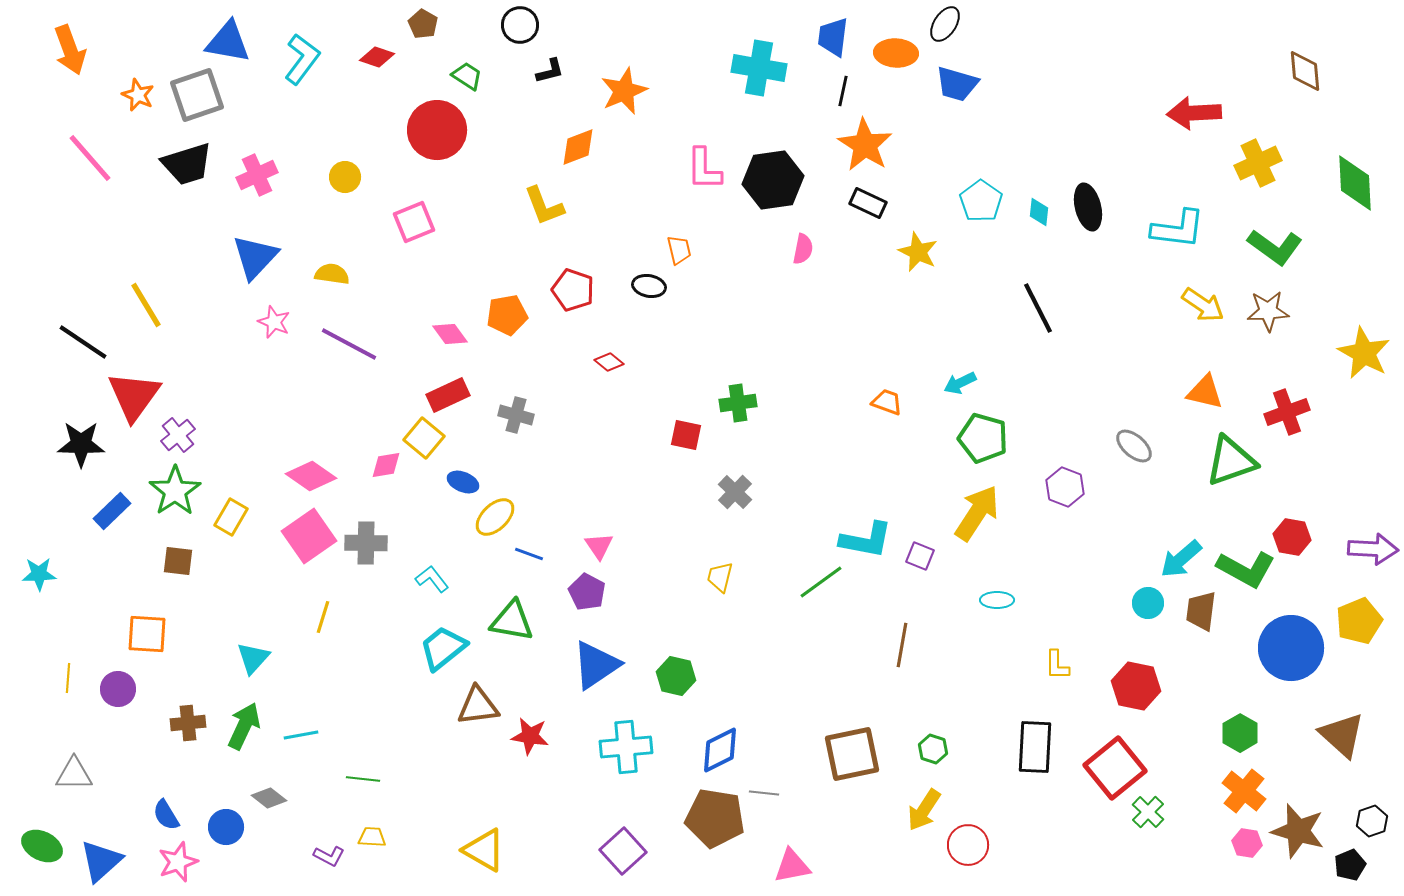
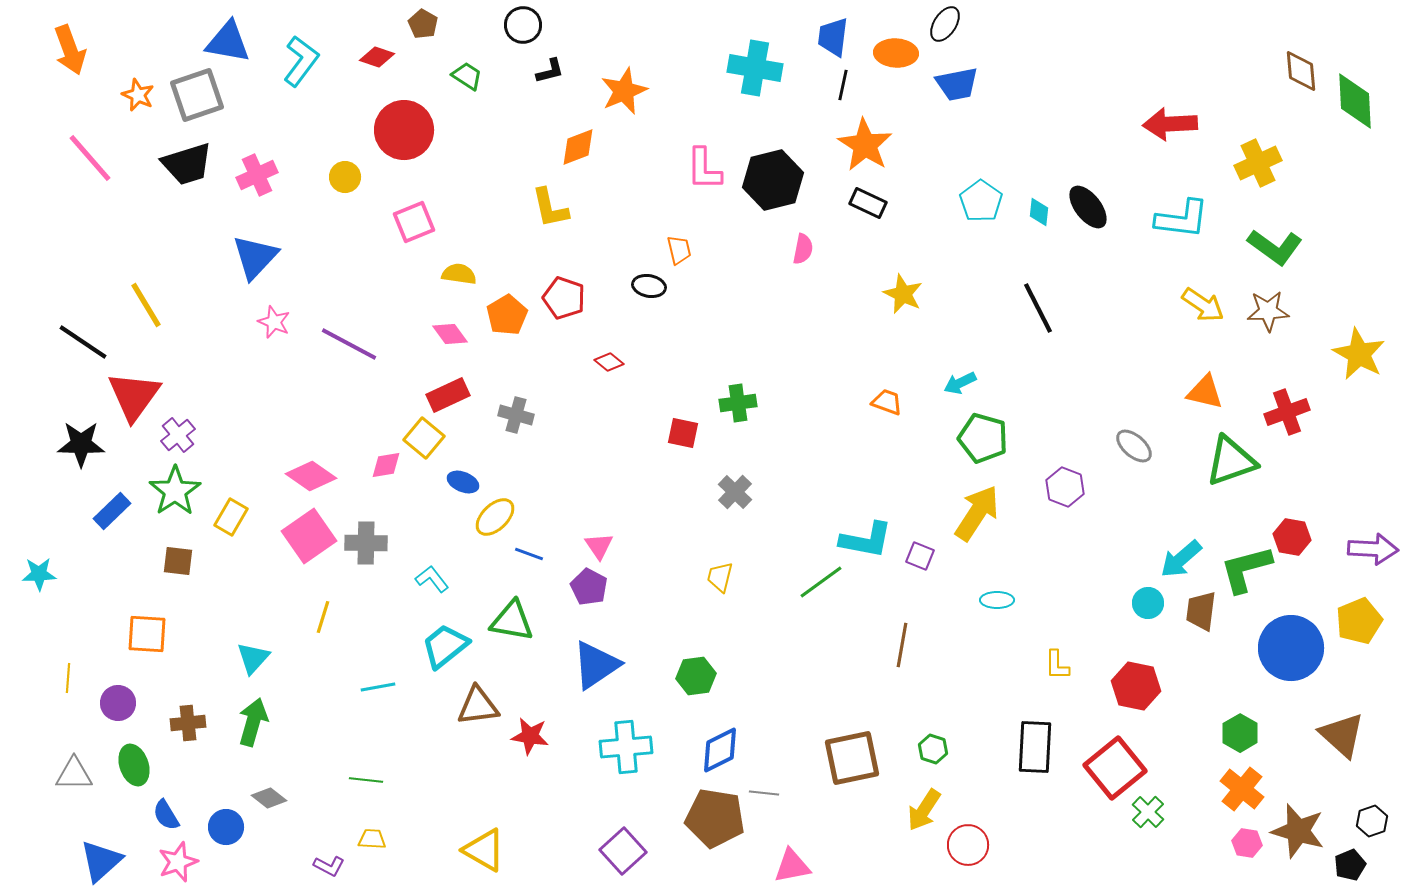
black circle at (520, 25): moved 3 px right
cyan L-shape at (302, 59): moved 1 px left, 2 px down
cyan cross at (759, 68): moved 4 px left
brown diamond at (1305, 71): moved 4 px left
blue trapezoid at (957, 84): rotated 27 degrees counterclockwise
black line at (843, 91): moved 6 px up
red arrow at (1194, 113): moved 24 px left, 11 px down
red circle at (437, 130): moved 33 px left
black hexagon at (773, 180): rotated 6 degrees counterclockwise
green diamond at (1355, 183): moved 82 px up
yellow L-shape at (544, 206): moved 6 px right, 2 px down; rotated 9 degrees clockwise
black ellipse at (1088, 207): rotated 24 degrees counterclockwise
cyan L-shape at (1178, 229): moved 4 px right, 10 px up
yellow star at (918, 252): moved 15 px left, 42 px down
yellow semicircle at (332, 274): moved 127 px right
red pentagon at (573, 290): moved 9 px left, 8 px down
orange pentagon at (507, 315): rotated 21 degrees counterclockwise
yellow star at (1364, 353): moved 5 px left, 1 px down
red square at (686, 435): moved 3 px left, 2 px up
green L-shape at (1246, 569): rotated 136 degrees clockwise
purple pentagon at (587, 592): moved 2 px right, 5 px up
cyan trapezoid at (443, 648): moved 2 px right, 2 px up
green hexagon at (676, 676): moved 20 px right; rotated 21 degrees counterclockwise
purple circle at (118, 689): moved 14 px down
green arrow at (244, 726): moved 9 px right, 4 px up; rotated 9 degrees counterclockwise
cyan line at (301, 735): moved 77 px right, 48 px up
brown square at (852, 754): moved 4 px down
green line at (363, 779): moved 3 px right, 1 px down
orange cross at (1244, 791): moved 2 px left, 2 px up
yellow trapezoid at (372, 837): moved 2 px down
green ellipse at (42, 846): moved 92 px right, 81 px up; rotated 45 degrees clockwise
purple L-shape at (329, 856): moved 10 px down
